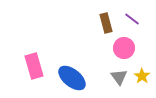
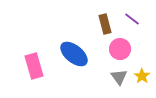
brown rectangle: moved 1 px left, 1 px down
pink circle: moved 4 px left, 1 px down
blue ellipse: moved 2 px right, 24 px up
